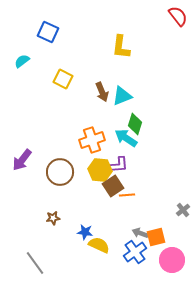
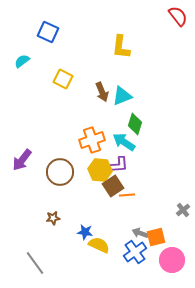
cyan arrow: moved 2 px left, 4 px down
